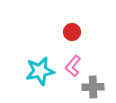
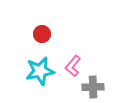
red circle: moved 30 px left, 2 px down
